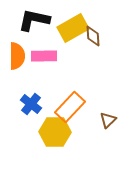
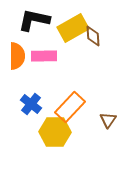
brown triangle: rotated 12 degrees counterclockwise
